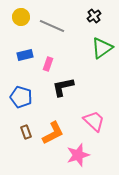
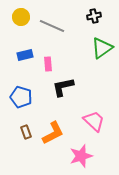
black cross: rotated 24 degrees clockwise
pink rectangle: rotated 24 degrees counterclockwise
pink star: moved 3 px right, 1 px down
